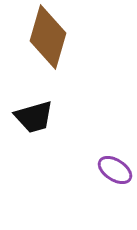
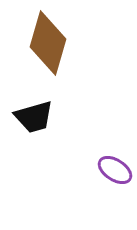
brown diamond: moved 6 px down
